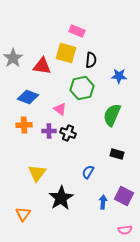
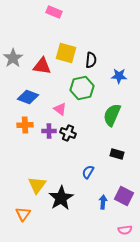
pink rectangle: moved 23 px left, 19 px up
orange cross: moved 1 px right
yellow triangle: moved 12 px down
